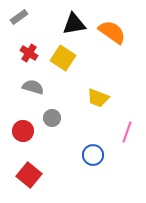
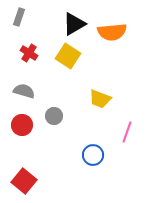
gray rectangle: rotated 36 degrees counterclockwise
black triangle: rotated 20 degrees counterclockwise
orange semicircle: rotated 140 degrees clockwise
yellow square: moved 5 px right, 2 px up
gray semicircle: moved 9 px left, 4 px down
yellow trapezoid: moved 2 px right, 1 px down
gray circle: moved 2 px right, 2 px up
red circle: moved 1 px left, 6 px up
red square: moved 5 px left, 6 px down
